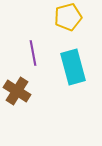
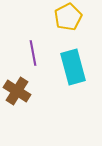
yellow pentagon: rotated 12 degrees counterclockwise
